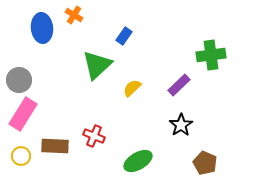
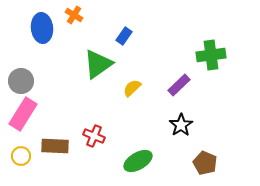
green triangle: moved 1 px right, 1 px up; rotated 8 degrees clockwise
gray circle: moved 2 px right, 1 px down
